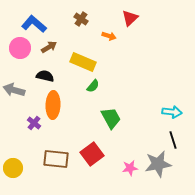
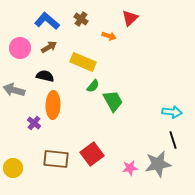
blue L-shape: moved 13 px right, 3 px up
green trapezoid: moved 2 px right, 17 px up
